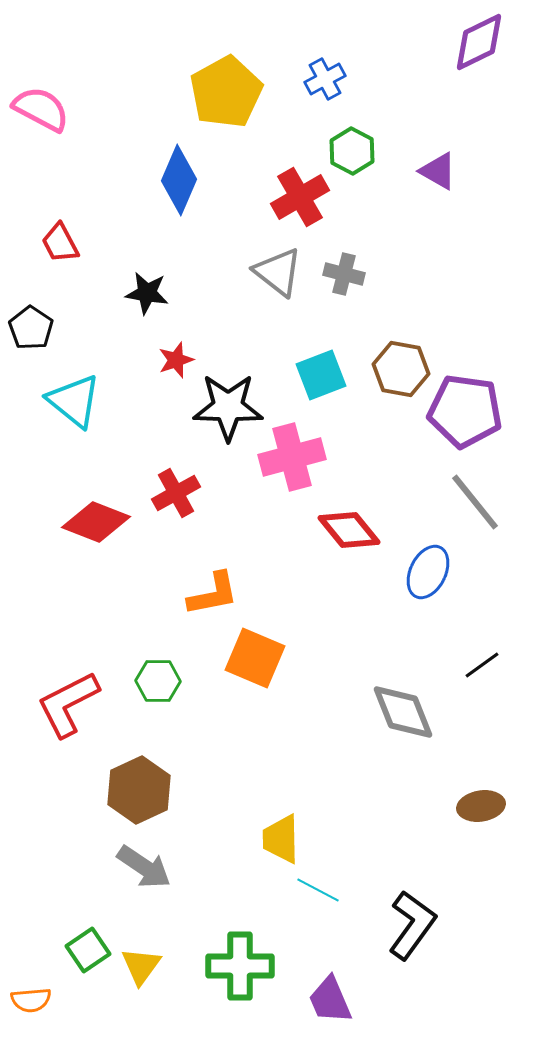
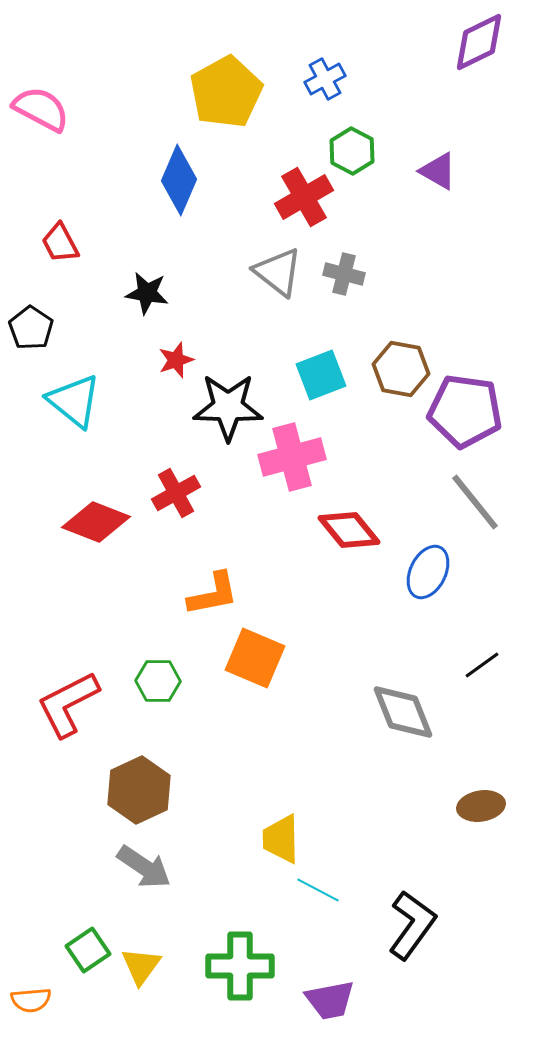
red cross at (300, 197): moved 4 px right
purple trapezoid at (330, 1000): rotated 78 degrees counterclockwise
